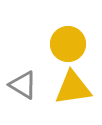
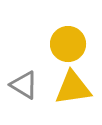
gray triangle: moved 1 px right
